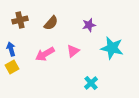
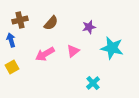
purple star: moved 2 px down
blue arrow: moved 9 px up
cyan cross: moved 2 px right
